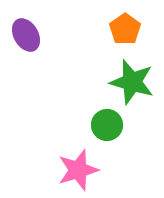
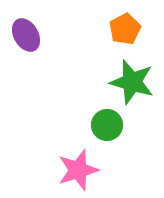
orange pentagon: rotated 8 degrees clockwise
